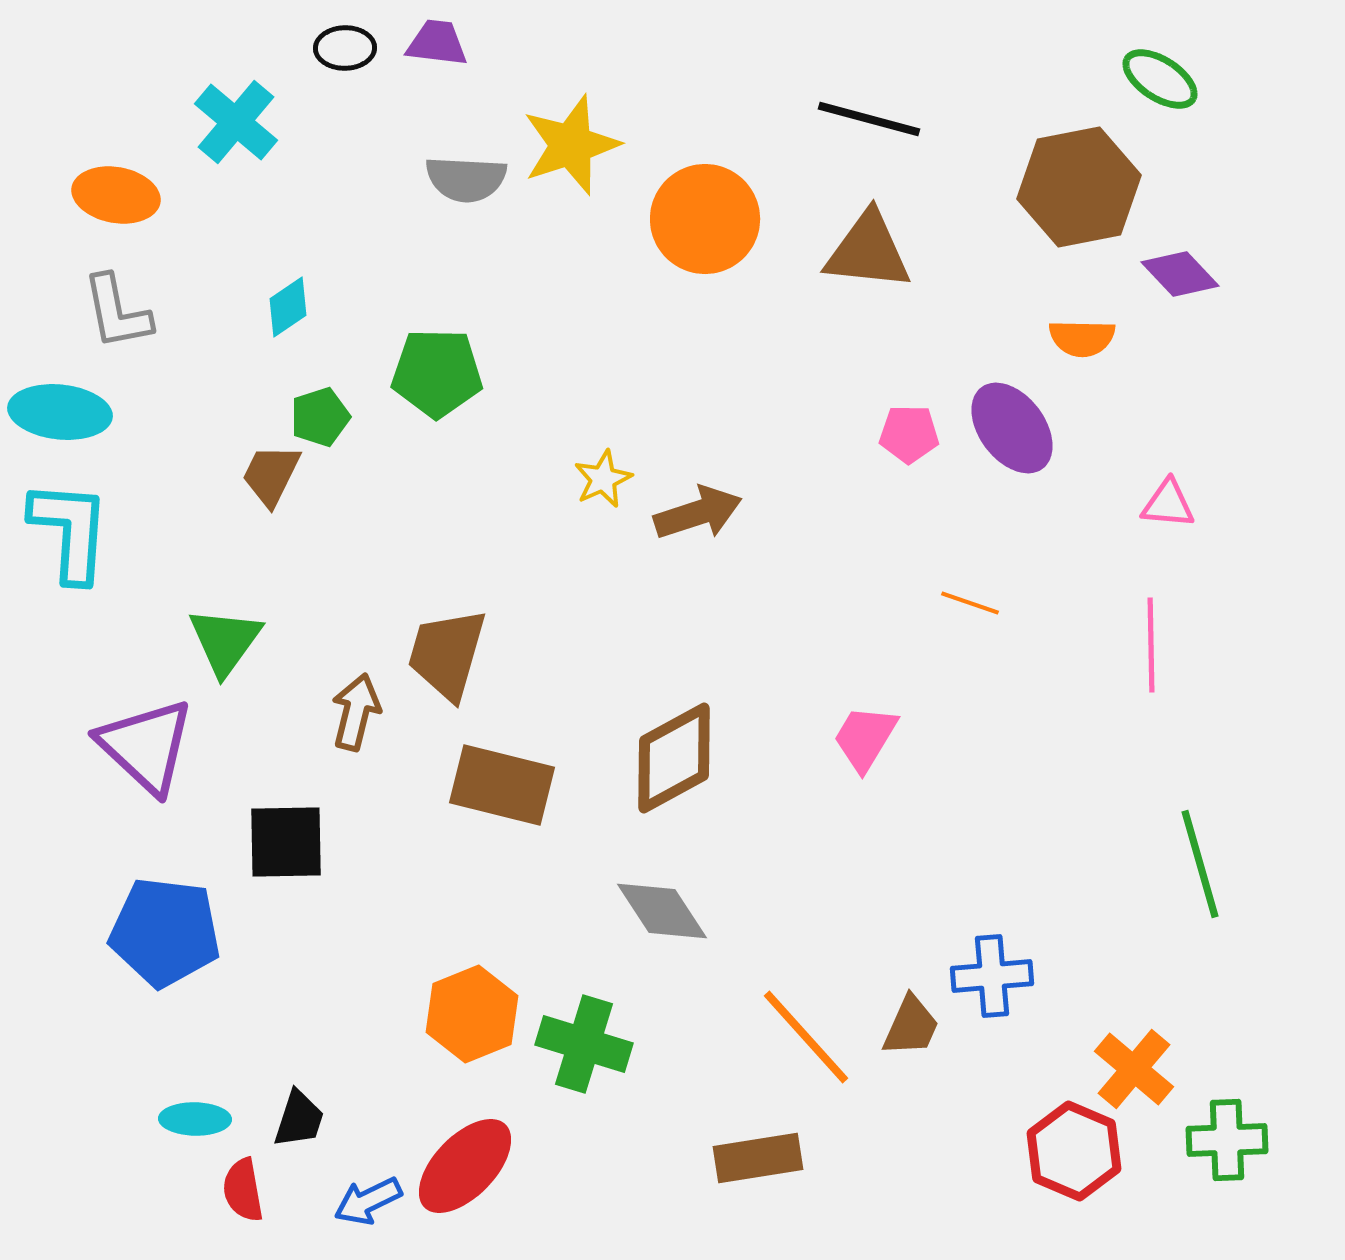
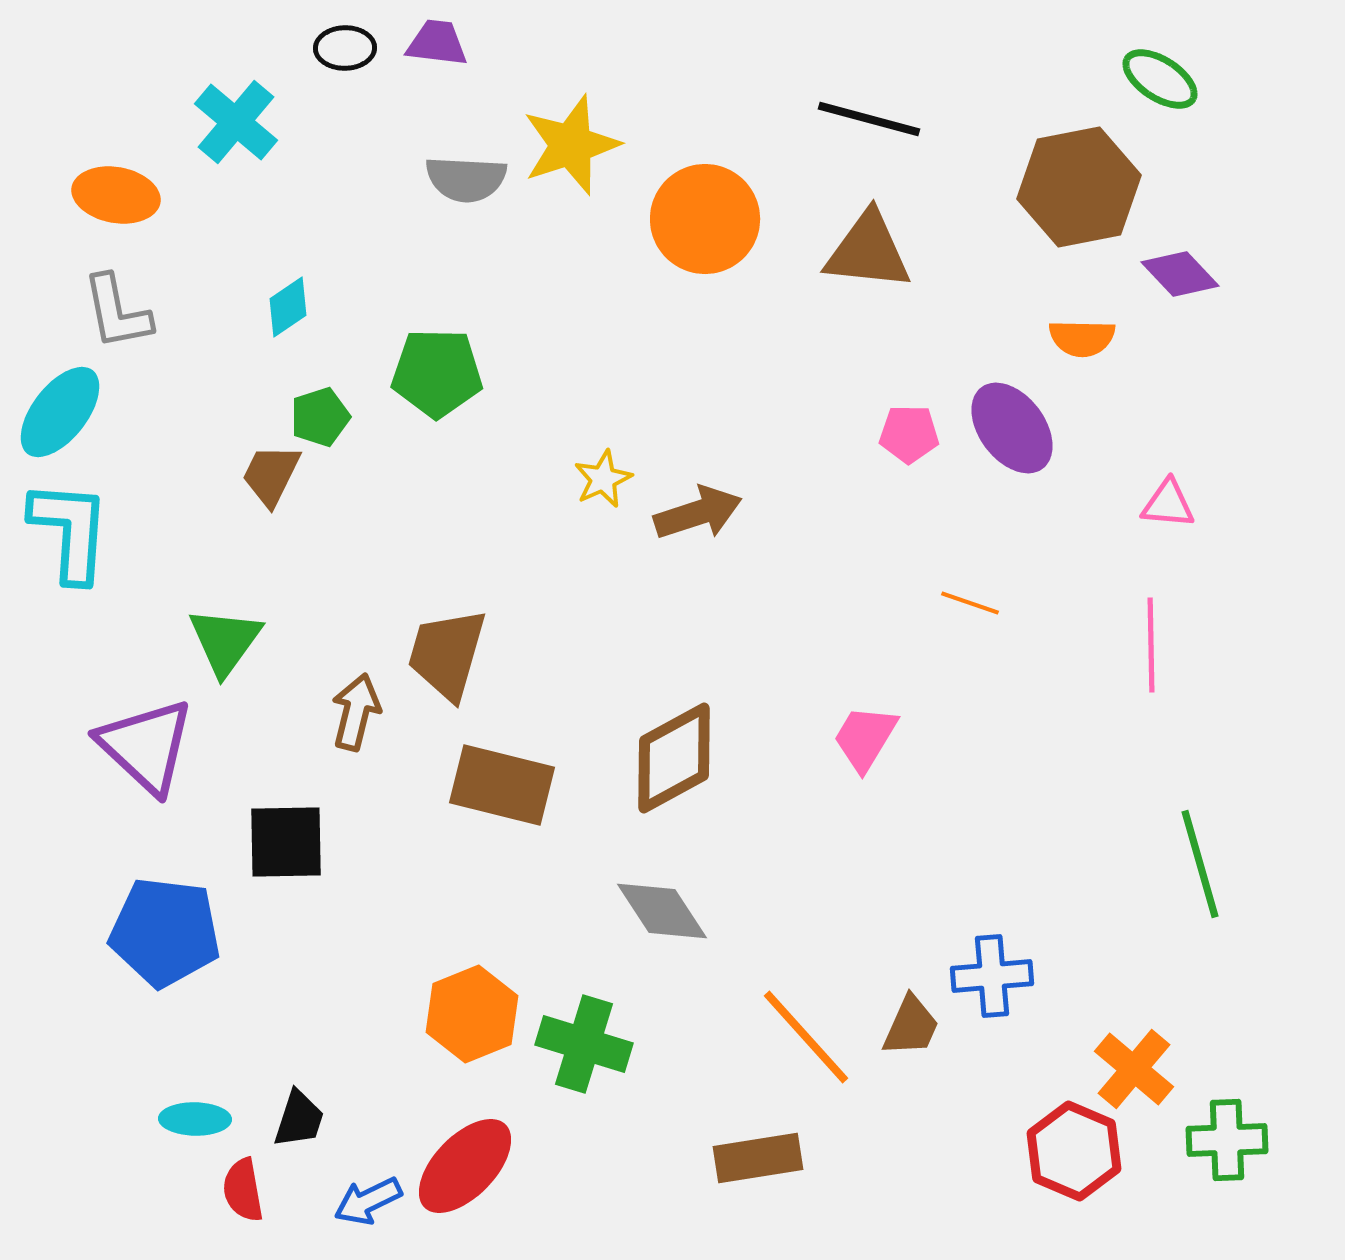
cyan ellipse at (60, 412): rotated 58 degrees counterclockwise
